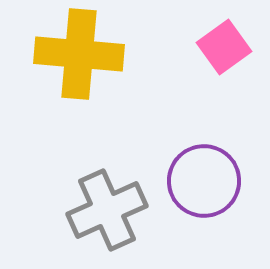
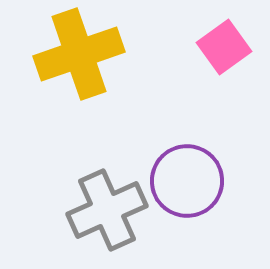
yellow cross: rotated 24 degrees counterclockwise
purple circle: moved 17 px left
